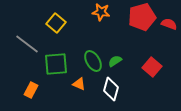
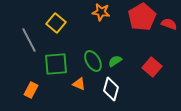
red pentagon: rotated 16 degrees counterclockwise
gray line: moved 2 px right, 4 px up; rotated 25 degrees clockwise
